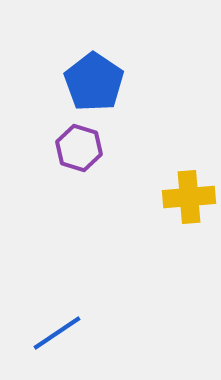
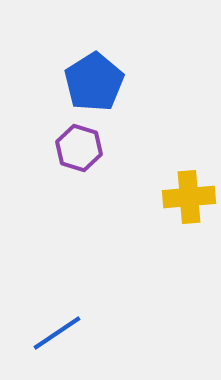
blue pentagon: rotated 6 degrees clockwise
